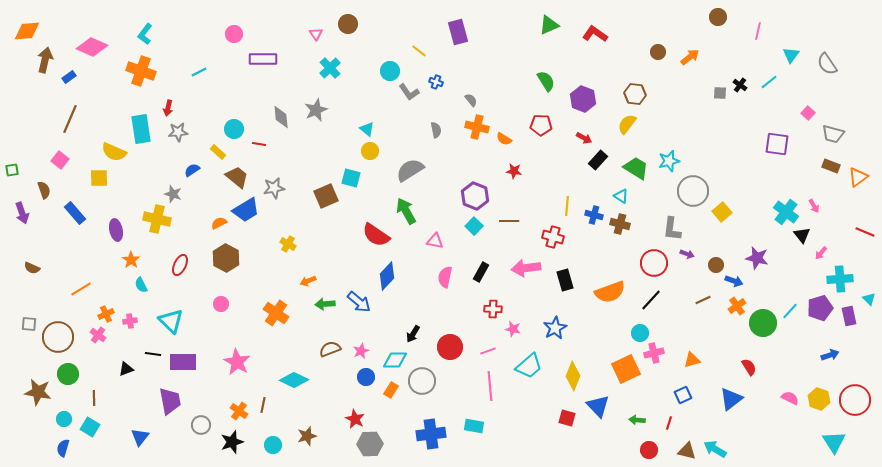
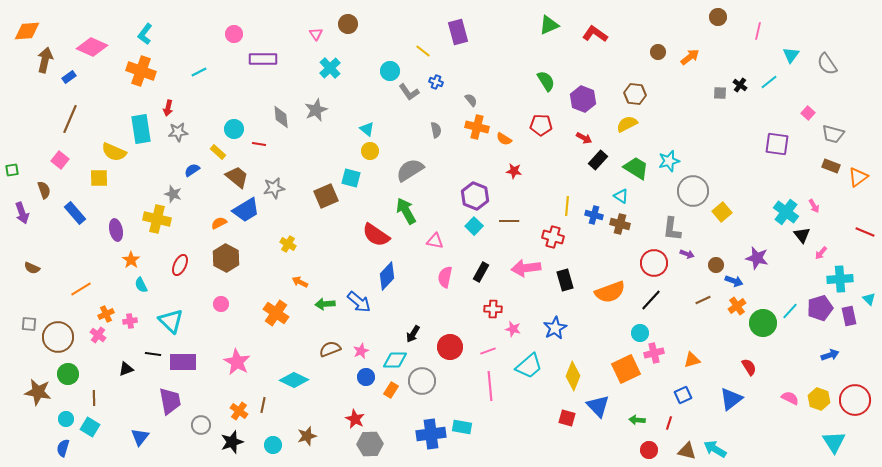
yellow line at (419, 51): moved 4 px right
yellow semicircle at (627, 124): rotated 25 degrees clockwise
orange arrow at (308, 281): moved 8 px left, 1 px down; rotated 49 degrees clockwise
cyan circle at (64, 419): moved 2 px right
cyan rectangle at (474, 426): moved 12 px left, 1 px down
